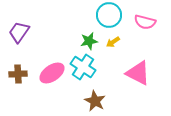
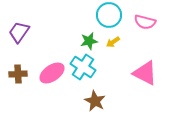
pink triangle: moved 7 px right
